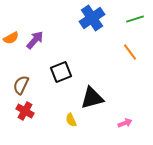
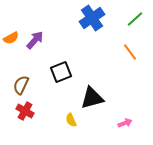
green line: rotated 24 degrees counterclockwise
